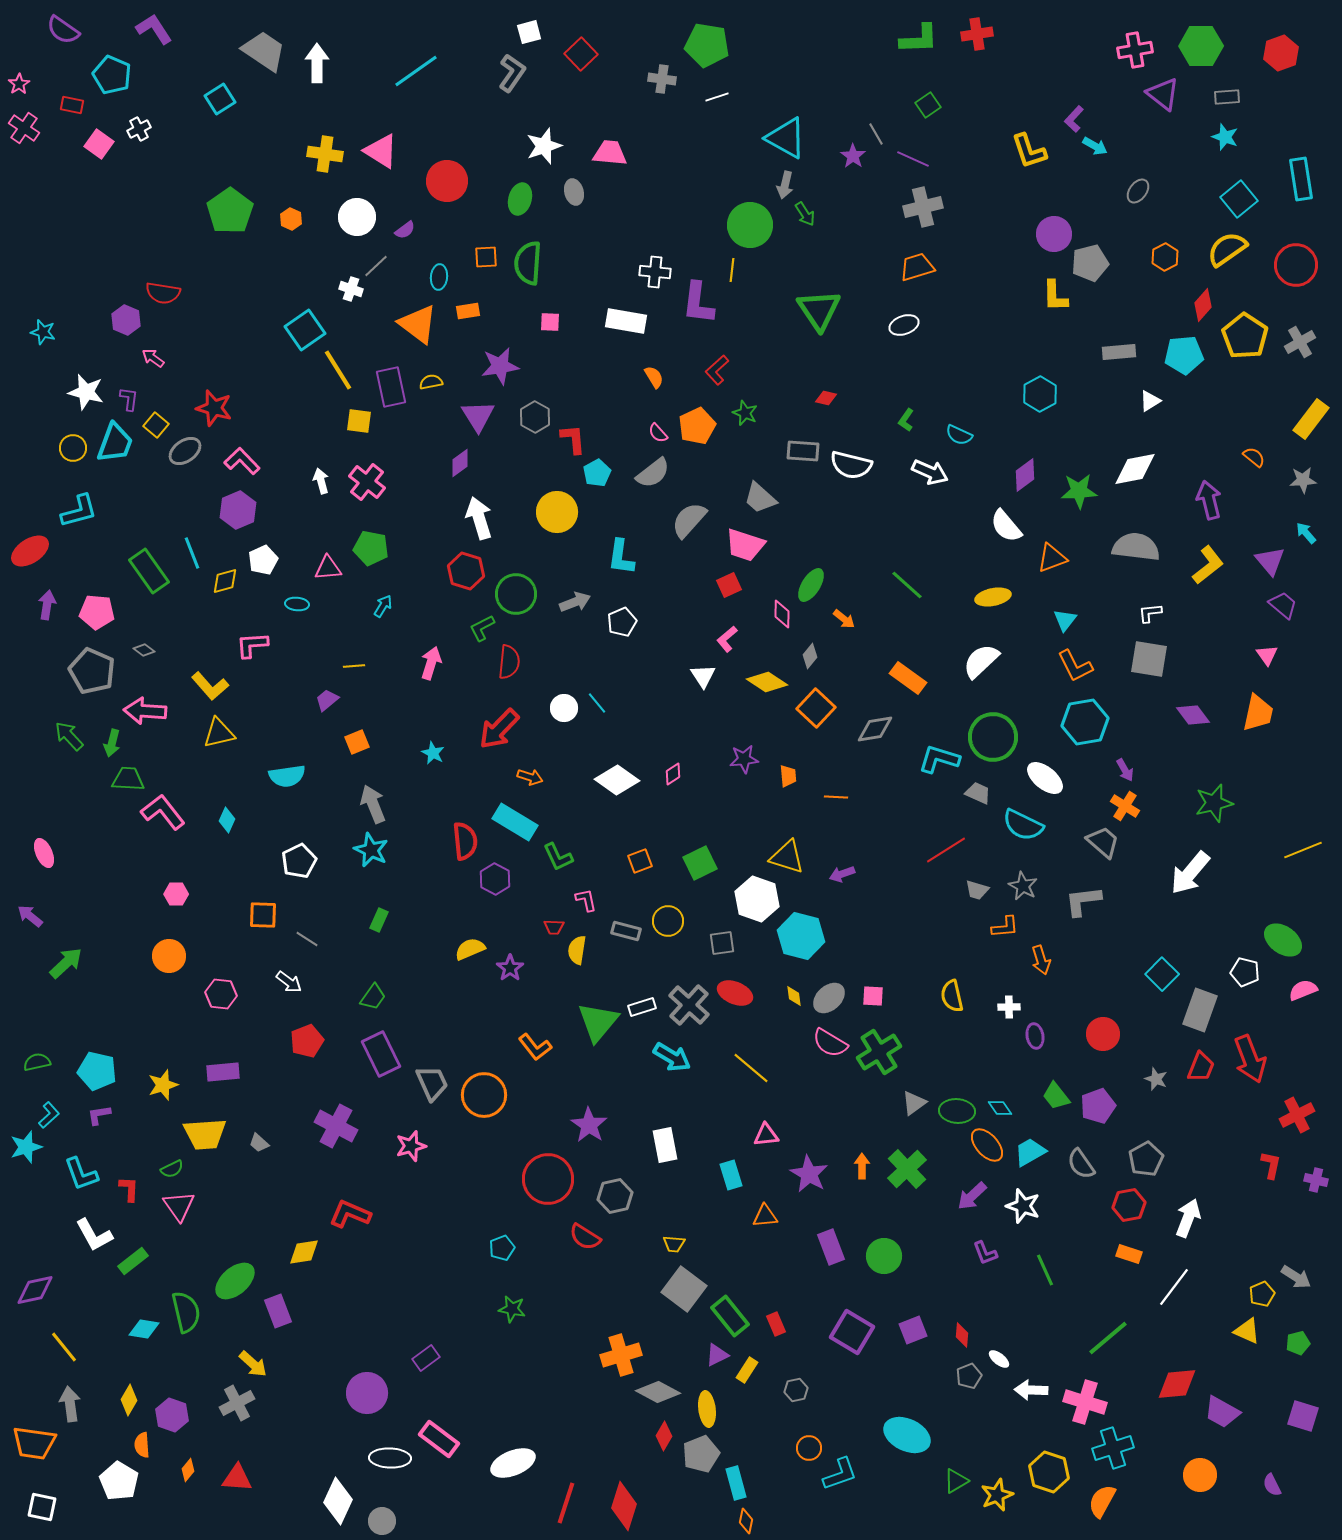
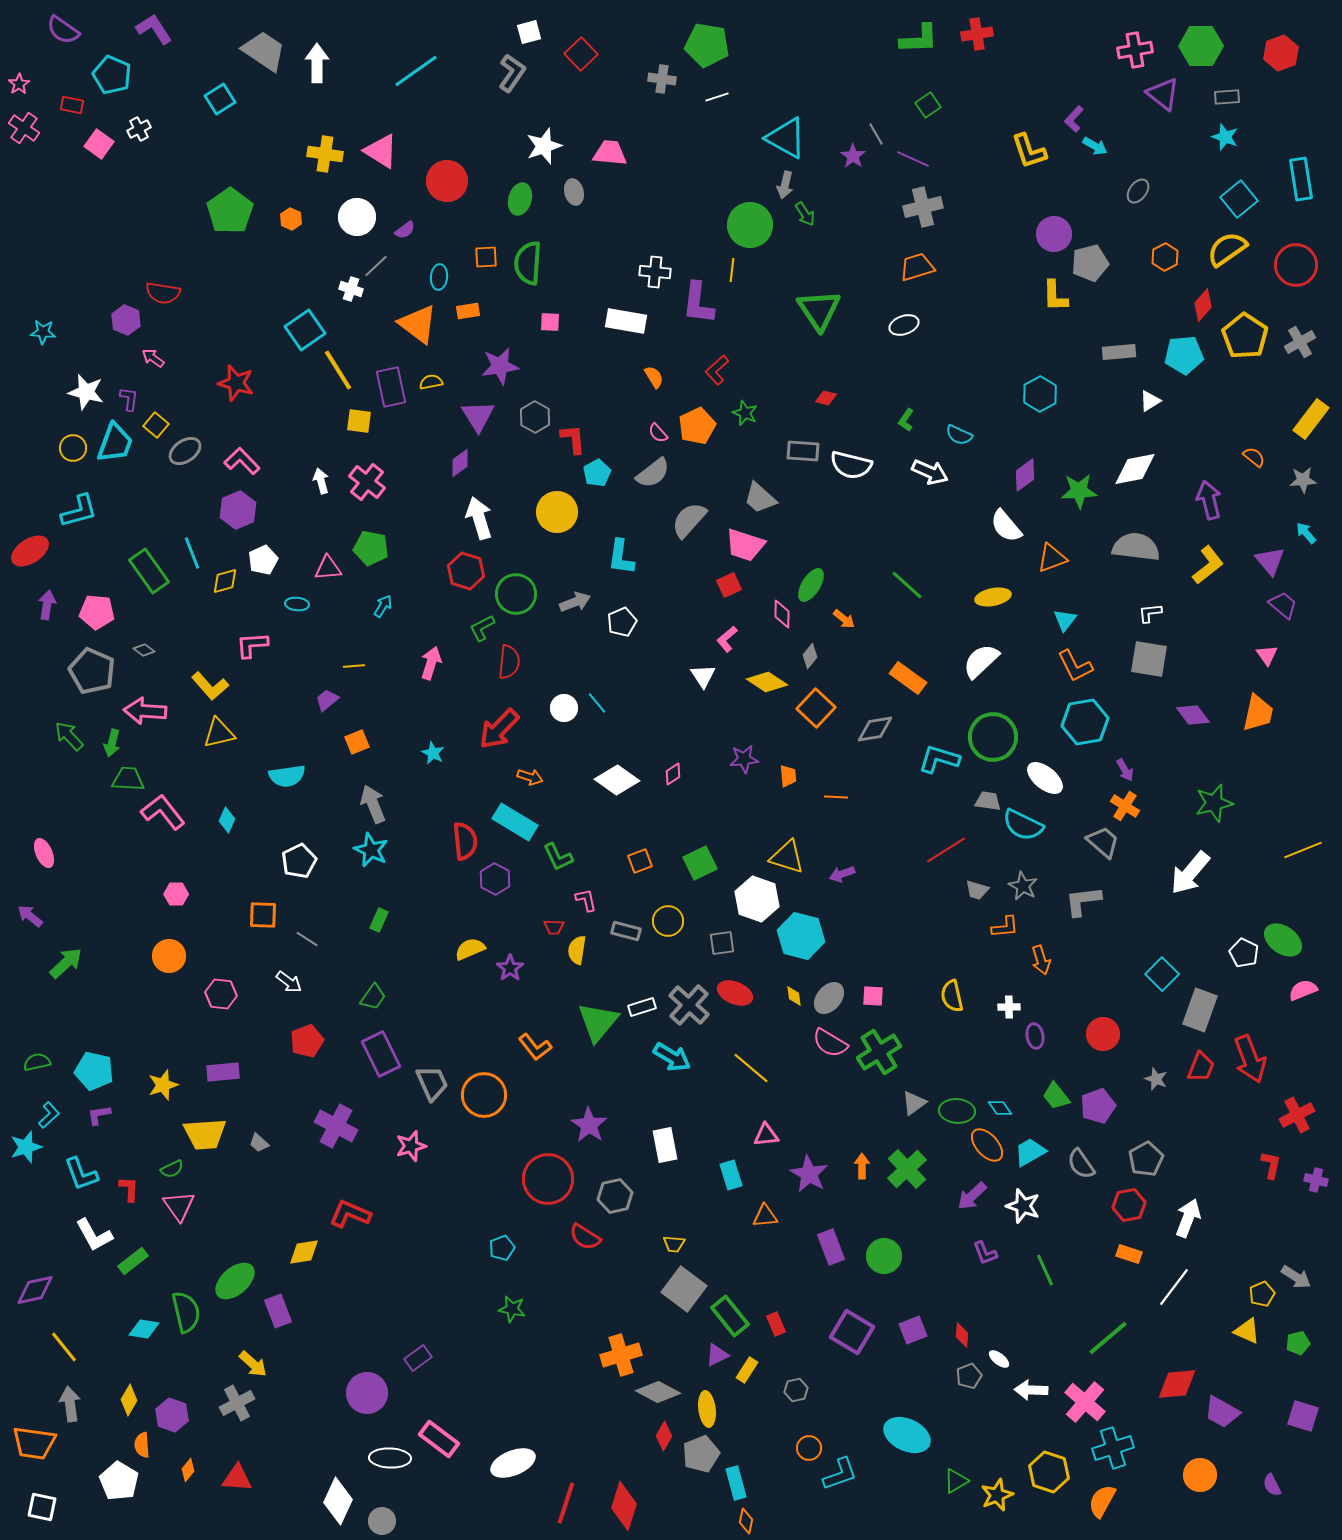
cyan star at (43, 332): rotated 10 degrees counterclockwise
red star at (214, 408): moved 22 px right, 25 px up
gray trapezoid at (978, 793): moved 10 px right, 8 px down; rotated 16 degrees counterclockwise
white pentagon at (1245, 972): moved 1 px left, 19 px up; rotated 12 degrees clockwise
gray ellipse at (829, 998): rotated 8 degrees counterclockwise
cyan pentagon at (97, 1071): moved 3 px left
purple rectangle at (426, 1358): moved 8 px left
pink cross at (1085, 1402): rotated 24 degrees clockwise
